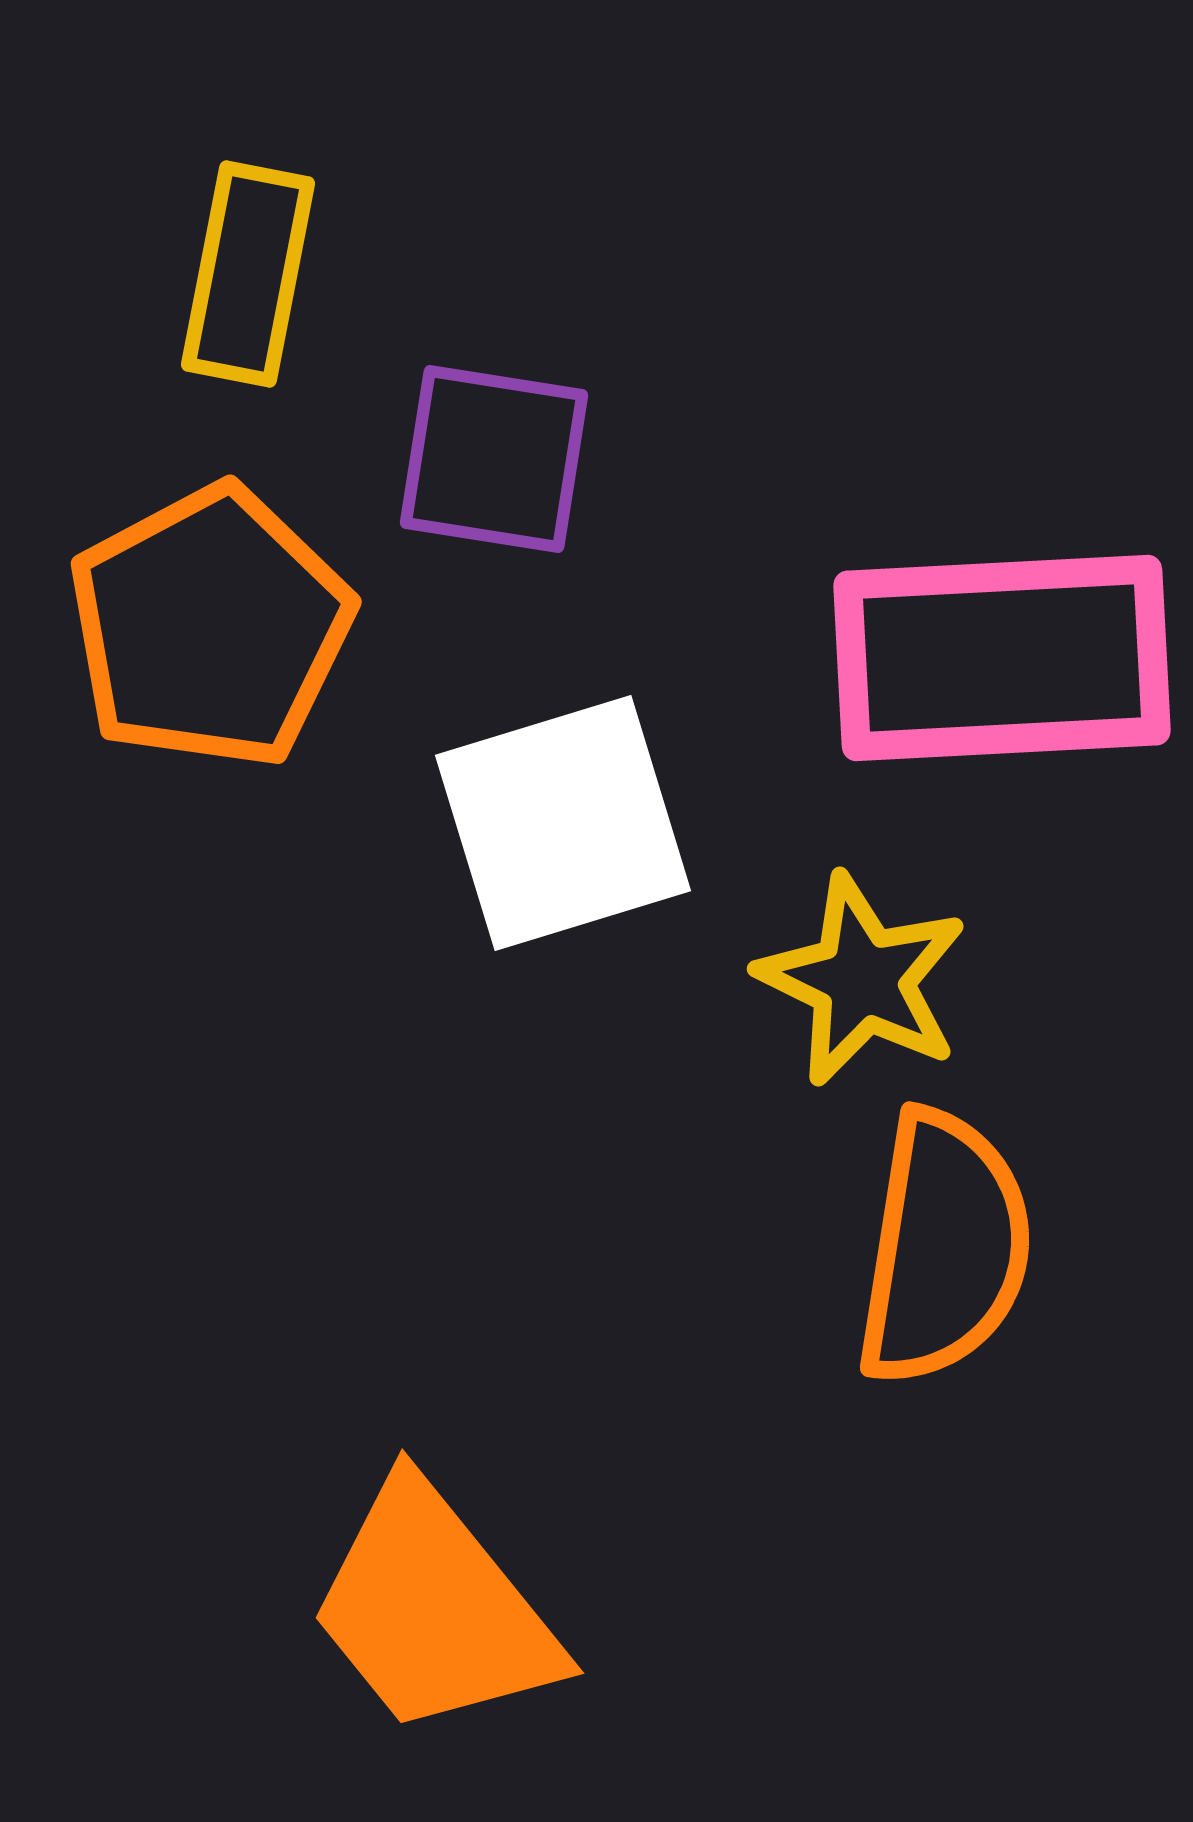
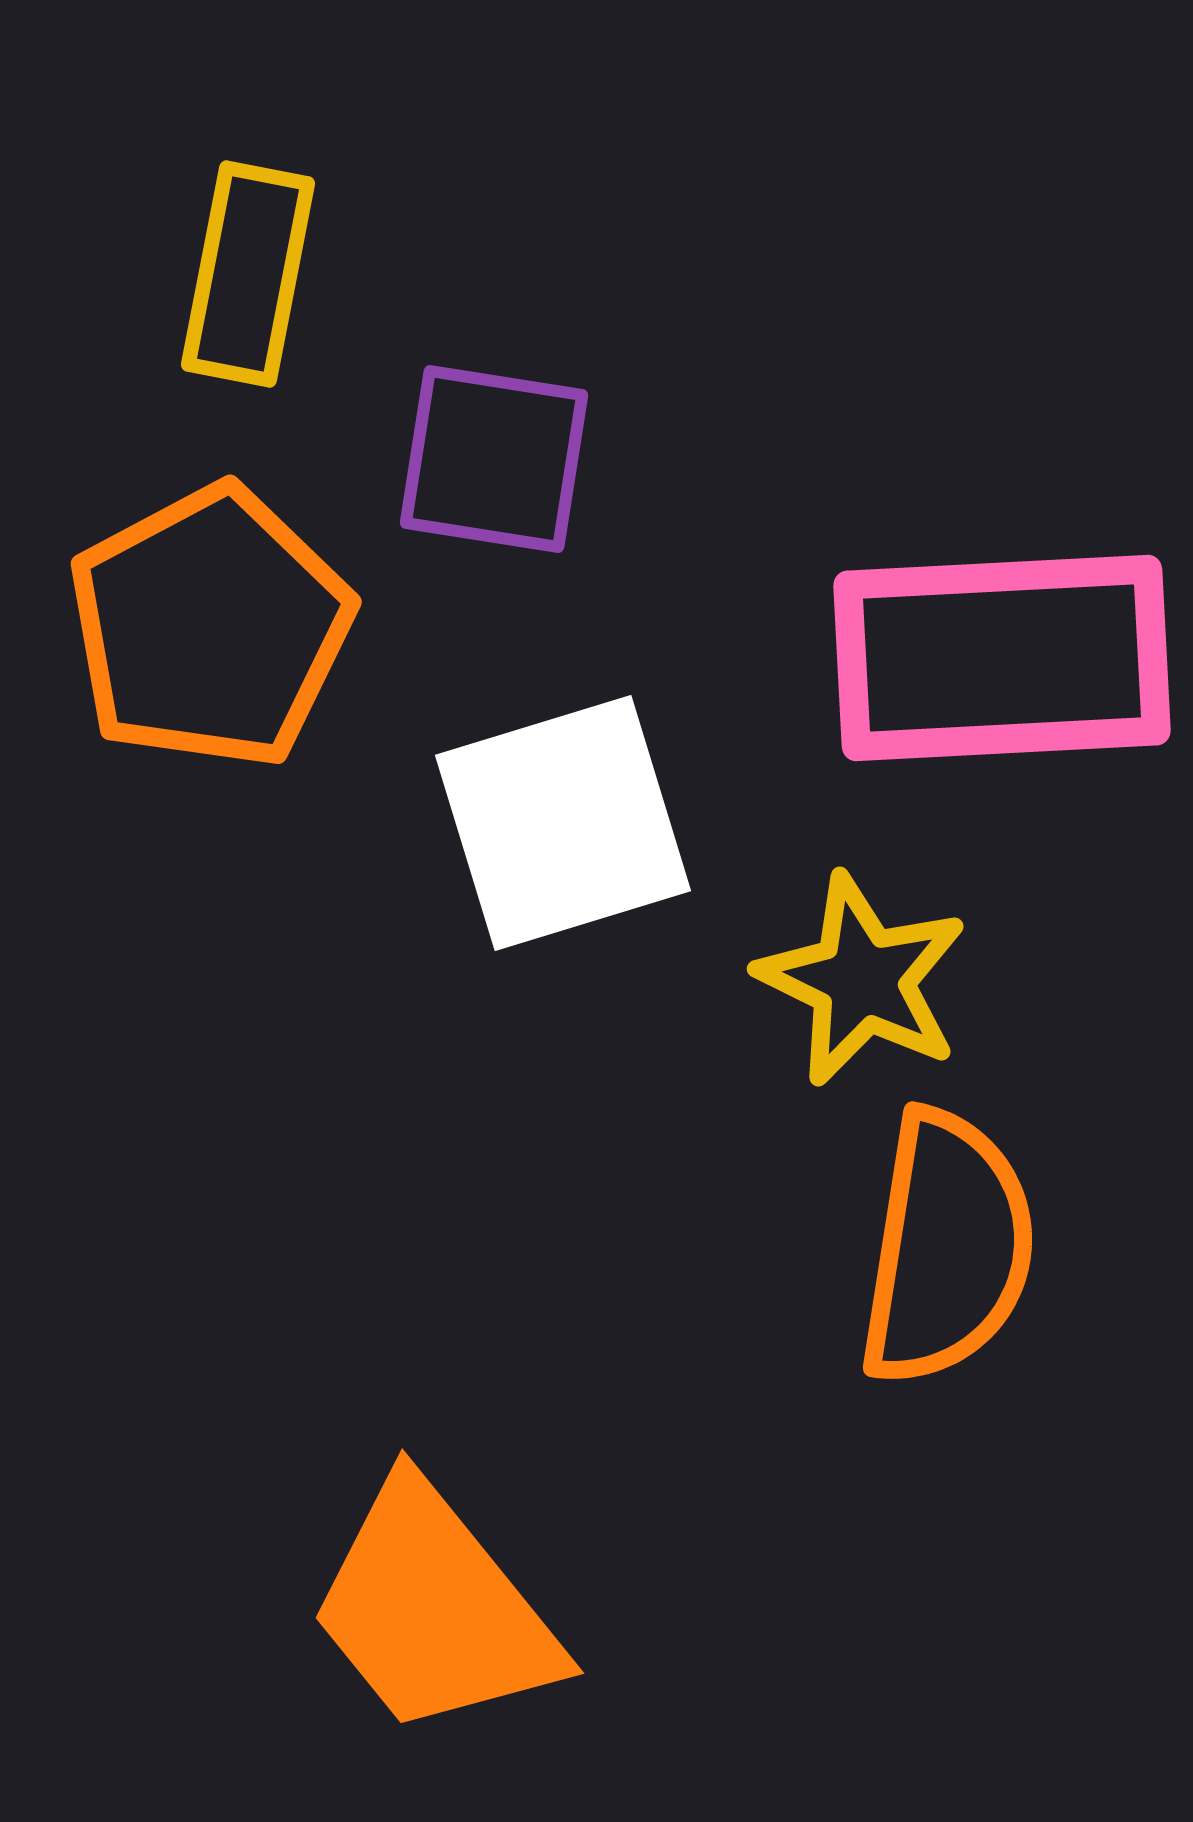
orange semicircle: moved 3 px right
